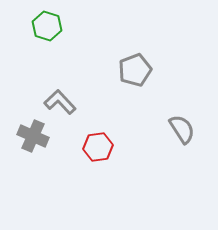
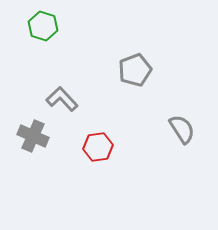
green hexagon: moved 4 px left
gray L-shape: moved 2 px right, 3 px up
